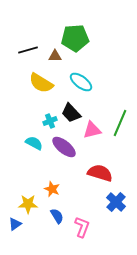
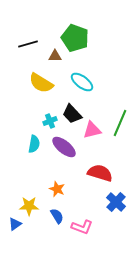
green pentagon: rotated 24 degrees clockwise
black line: moved 6 px up
cyan ellipse: moved 1 px right
black trapezoid: moved 1 px right, 1 px down
cyan semicircle: moved 1 px down; rotated 72 degrees clockwise
orange star: moved 5 px right
yellow star: moved 1 px right, 2 px down
pink L-shape: rotated 90 degrees clockwise
